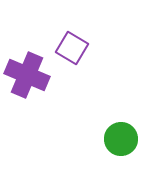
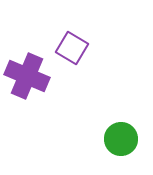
purple cross: moved 1 px down
